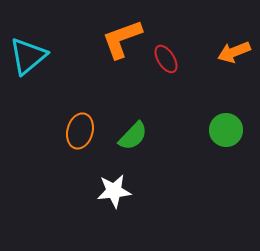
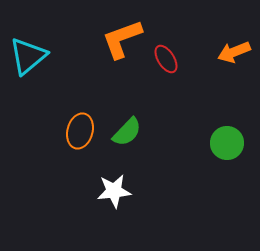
green circle: moved 1 px right, 13 px down
green semicircle: moved 6 px left, 4 px up
